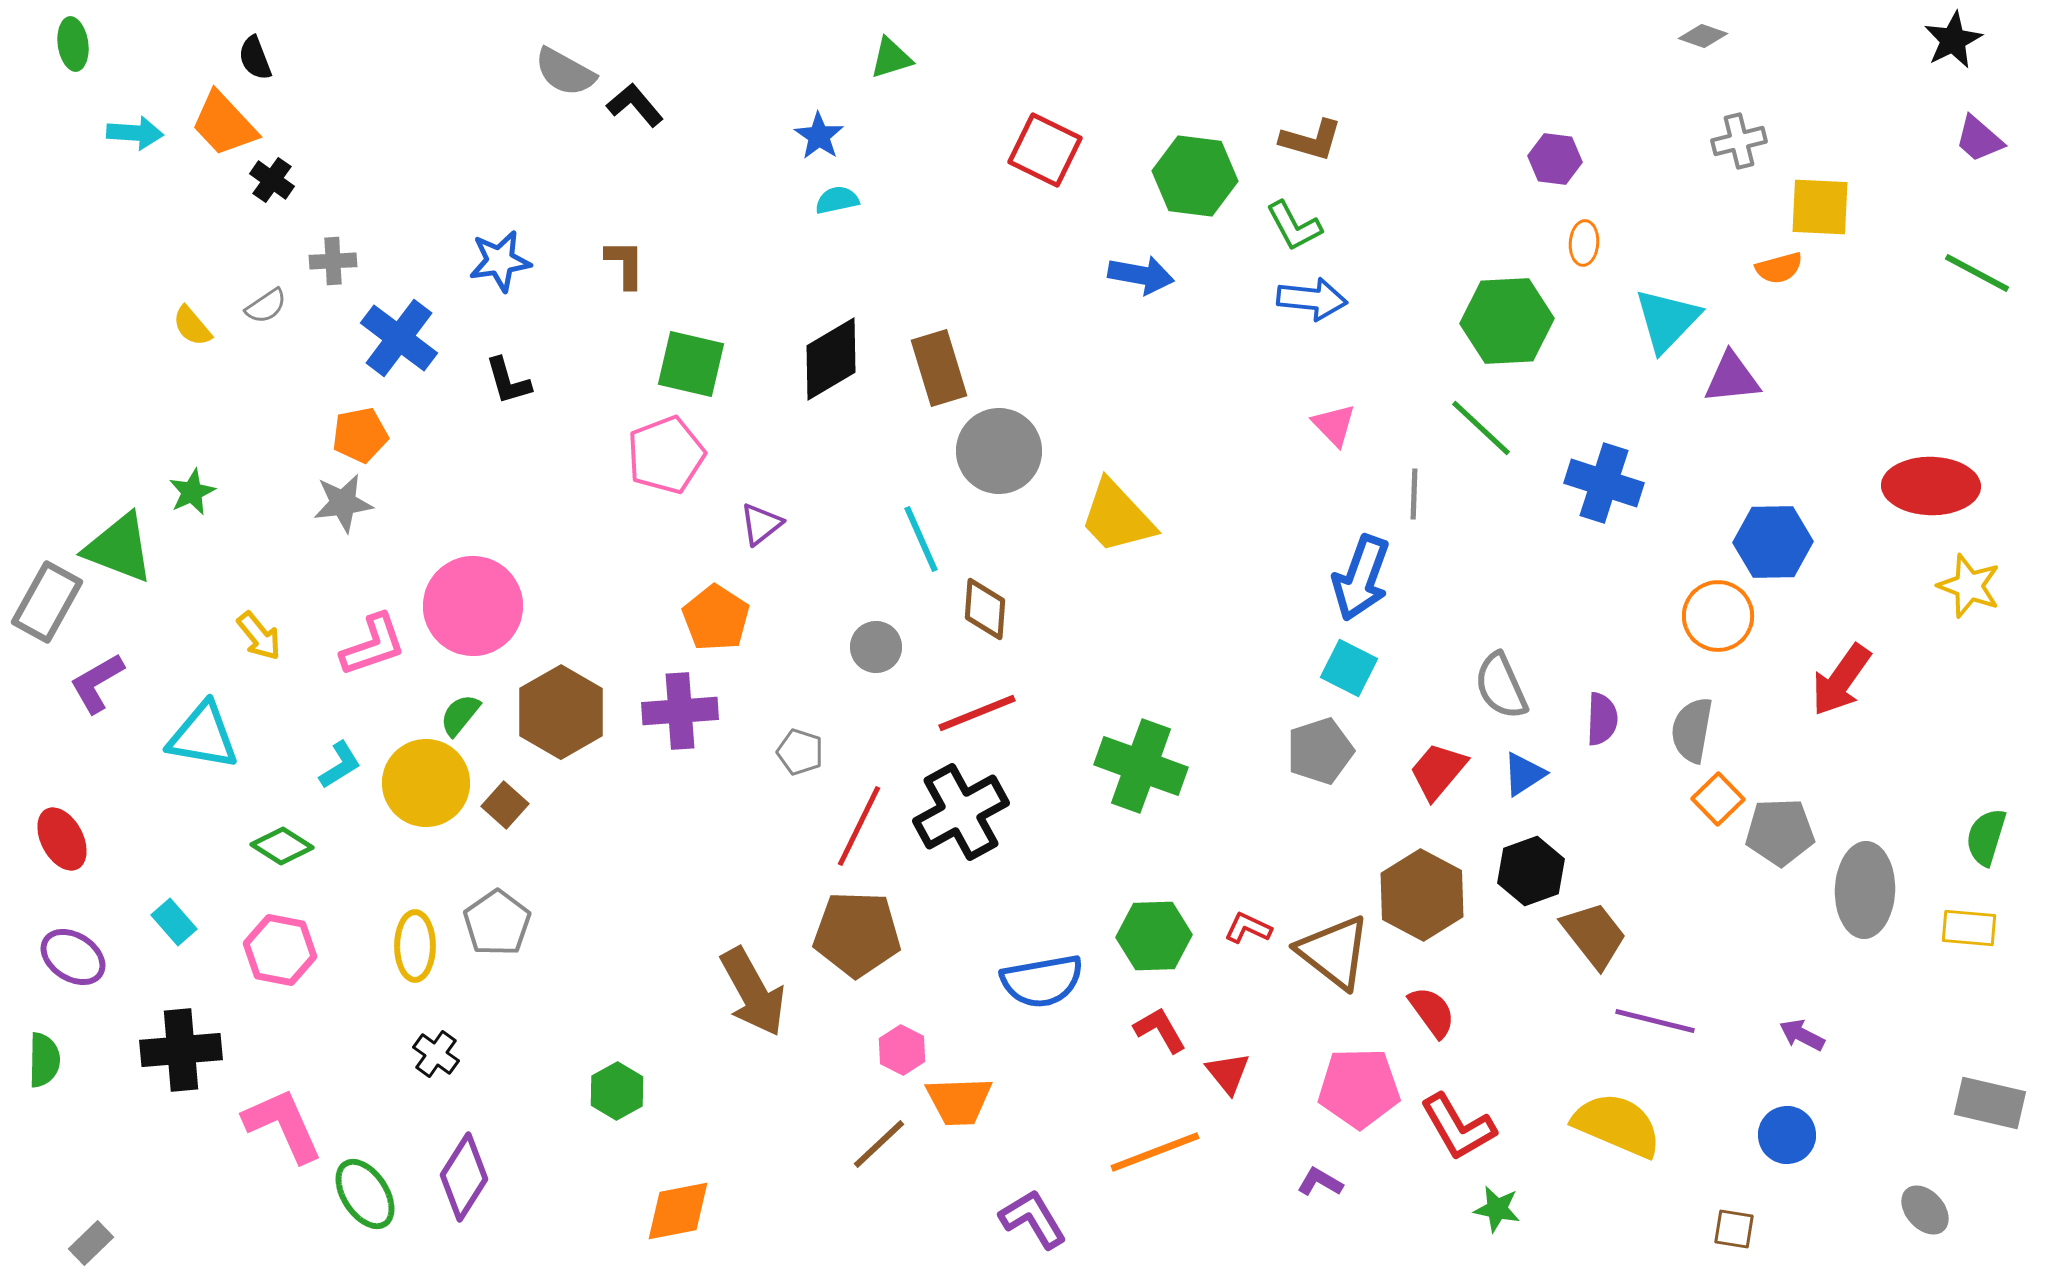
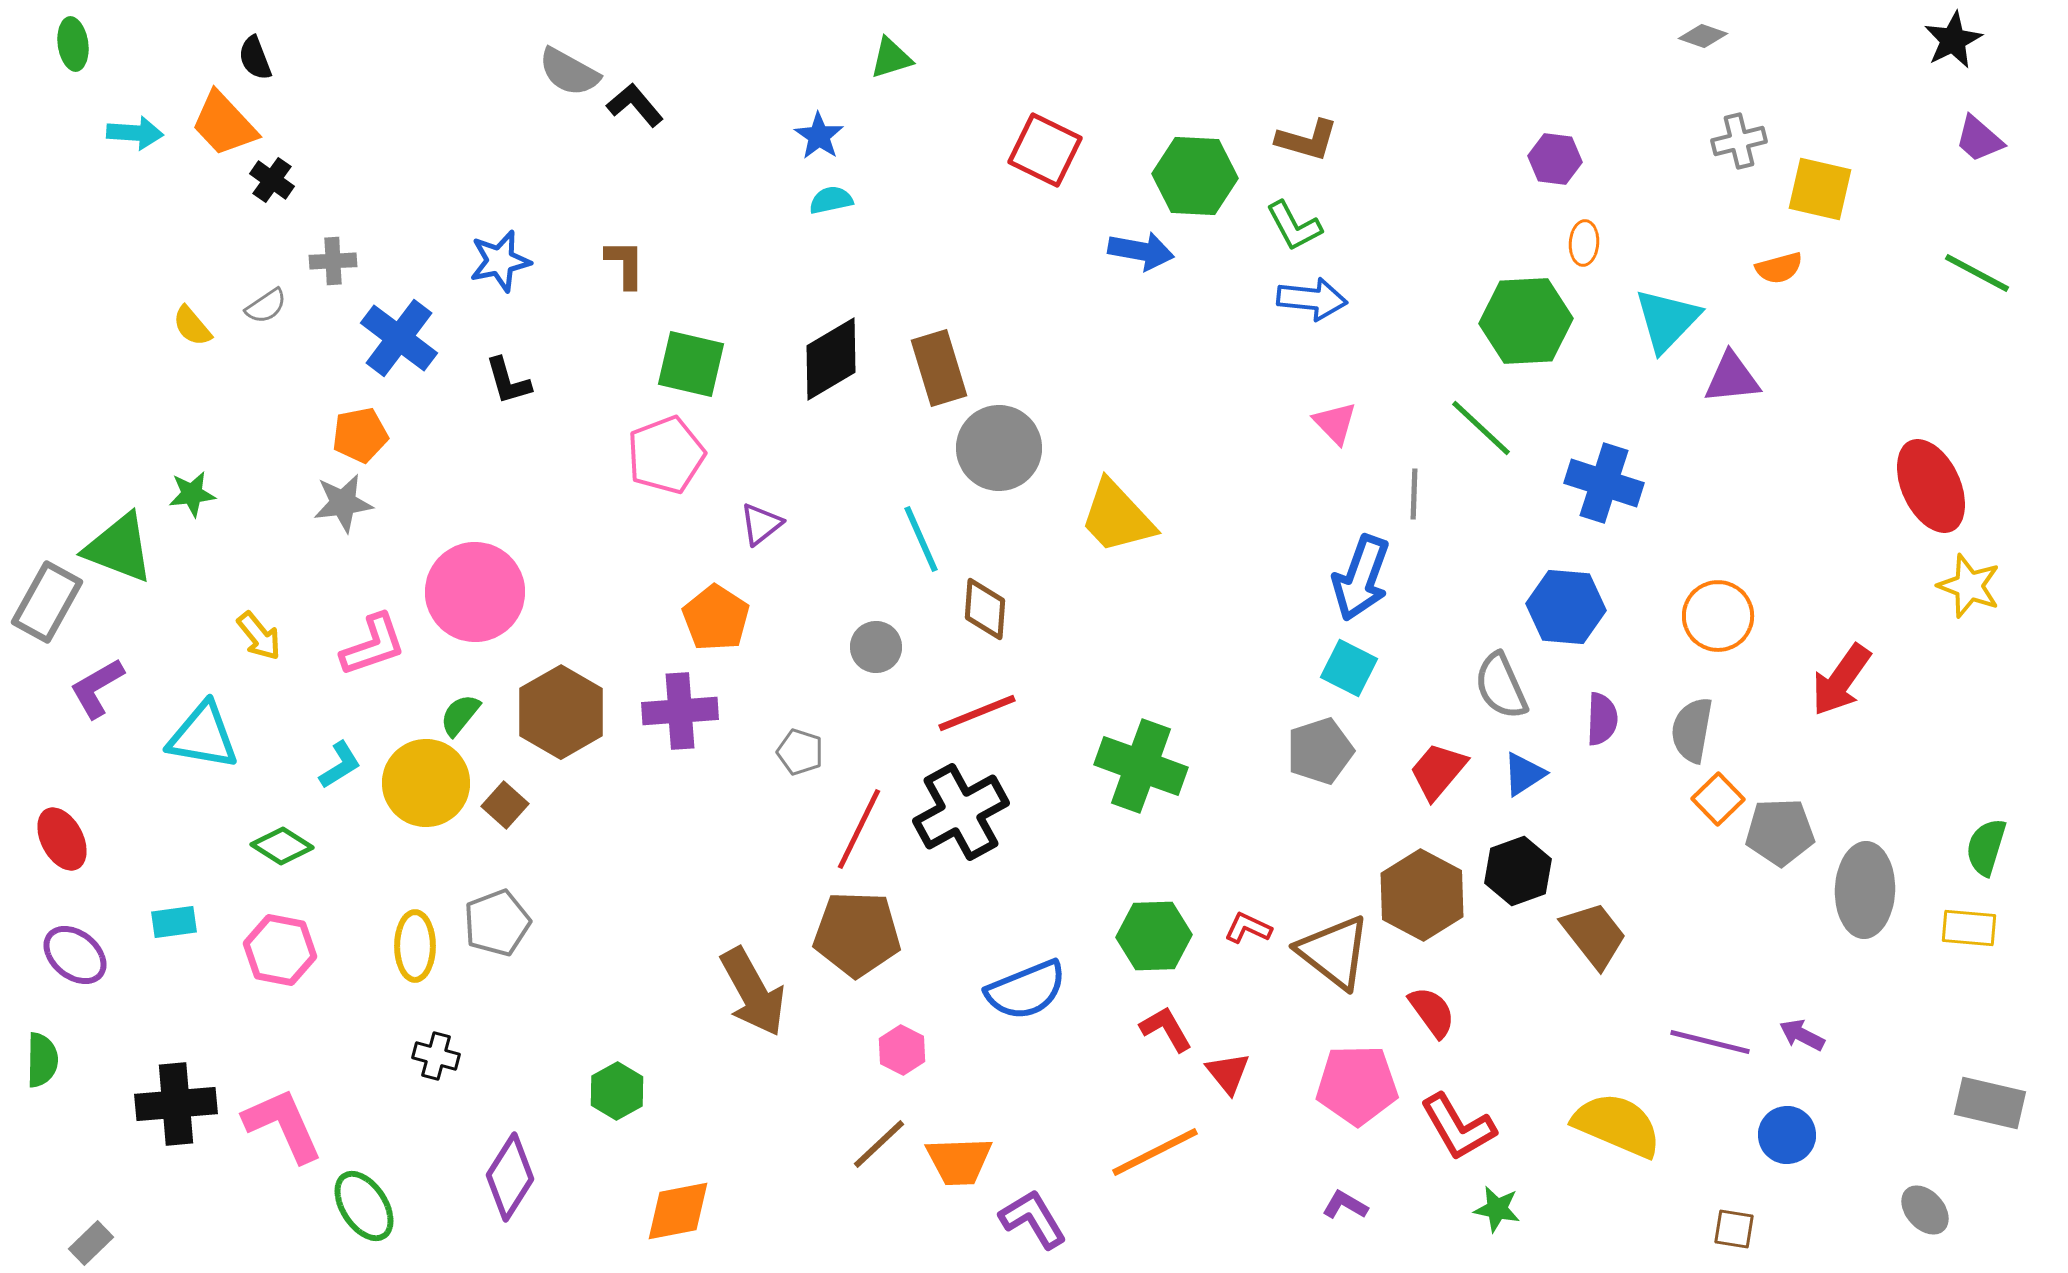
gray semicircle at (565, 72): moved 4 px right
brown L-shape at (1311, 140): moved 4 px left
green hexagon at (1195, 176): rotated 4 degrees counterclockwise
cyan semicircle at (837, 200): moved 6 px left
yellow square at (1820, 207): moved 18 px up; rotated 10 degrees clockwise
blue star at (500, 261): rotated 4 degrees counterclockwise
blue arrow at (1141, 275): moved 24 px up
green hexagon at (1507, 321): moved 19 px right
pink triangle at (1334, 425): moved 1 px right, 2 px up
gray circle at (999, 451): moved 3 px up
red ellipse at (1931, 486): rotated 64 degrees clockwise
green star at (192, 492): moved 2 px down; rotated 18 degrees clockwise
blue hexagon at (1773, 542): moved 207 px left, 65 px down; rotated 6 degrees clockwise
pink circle at (473, 606): moved 2 px right, 14 px up
purple L-shape at (97, 683): moved 5 px down
red line at (859, 826): moved 3 px down
green semicircle at (1986, 837): moved 10 px down
black hexagon at (1531, 871): moved 13 px left
cyan rectangle at (174, 922): rotated 57 degrees counterclockwise
gray pentagon at (497, 923): rotated 14 degrees clockwise
purple ellipse at (73, 957): moved 2 px right, 2 px up; rotated 6 degrees clockwise
blue semicircle at (1042, 981): moved 16 px left, 9 px down; rotated 12 degrees counterclockwise
purple line at (1655, 1021): moved 55 px right, 21 px down
red L-shape at (1160, 1030): moved 6 px right, 1 px up
black cross at (181, 1050): moved 5 px left, 54 px down
black cross at (436, 1054): moved 2 px down; rotated 21 degrees counterclockwise
green semicircle at (44, 1060): moved 2 px left
pink pentagon at (1359, 1088): moved 2 px left, 3 px up
orange trapezoid at (959, 1101): moved 60 px down
orange line at (1155, 1152): rotated 6 degrees counterclockwise
purple diamond at (464, 1177): moved 46 px right
purple L-shape at (1320, 1182): moved 25 px right, 23 px down
green ellipse at (365, 1194): moved 1 px left, 12 px down
